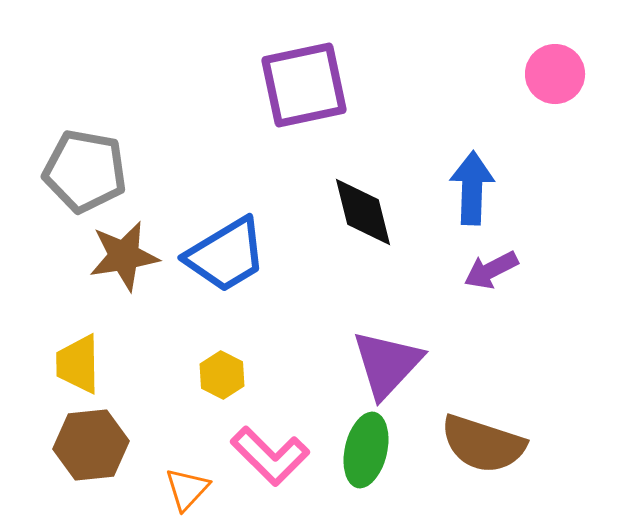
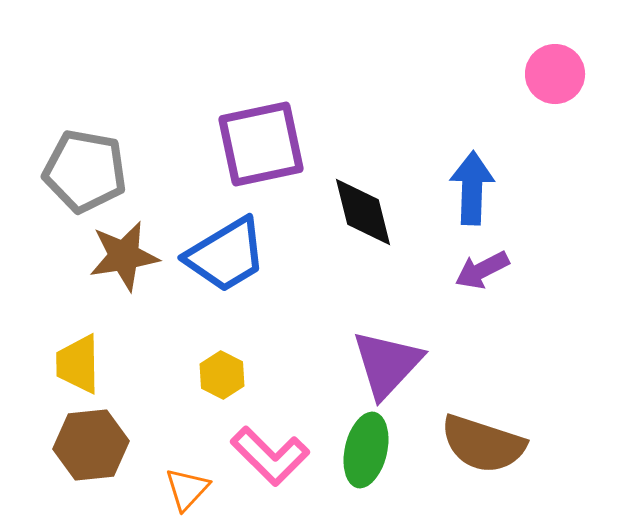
purple square: moved 43 px left, 59 px down
purple arrow: moved 9 px left
